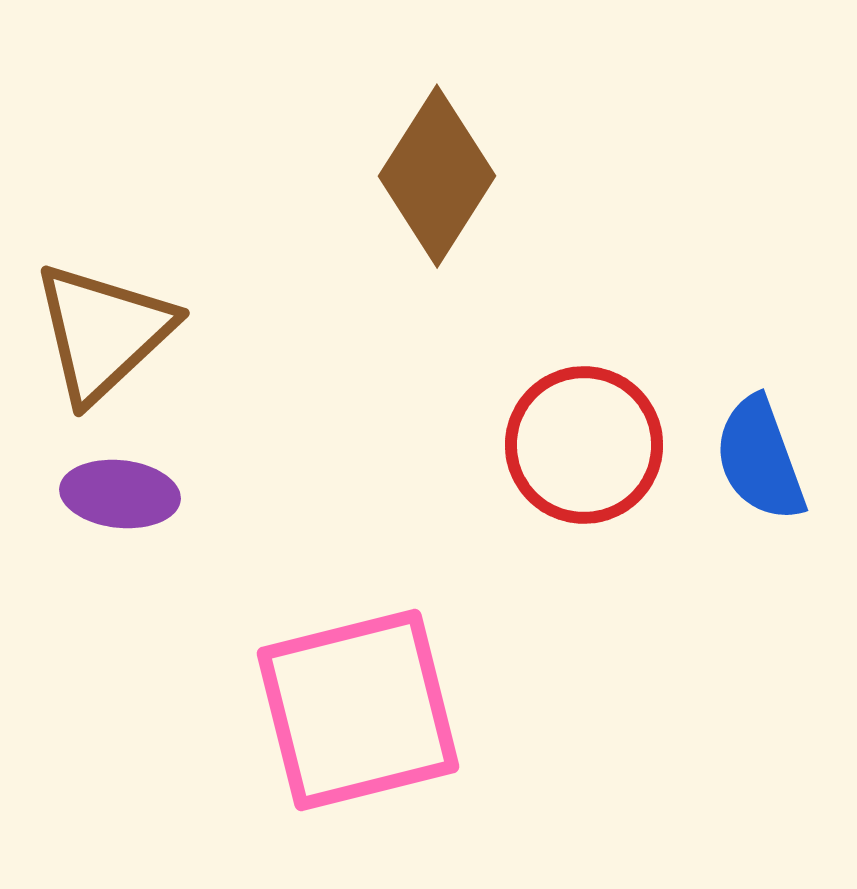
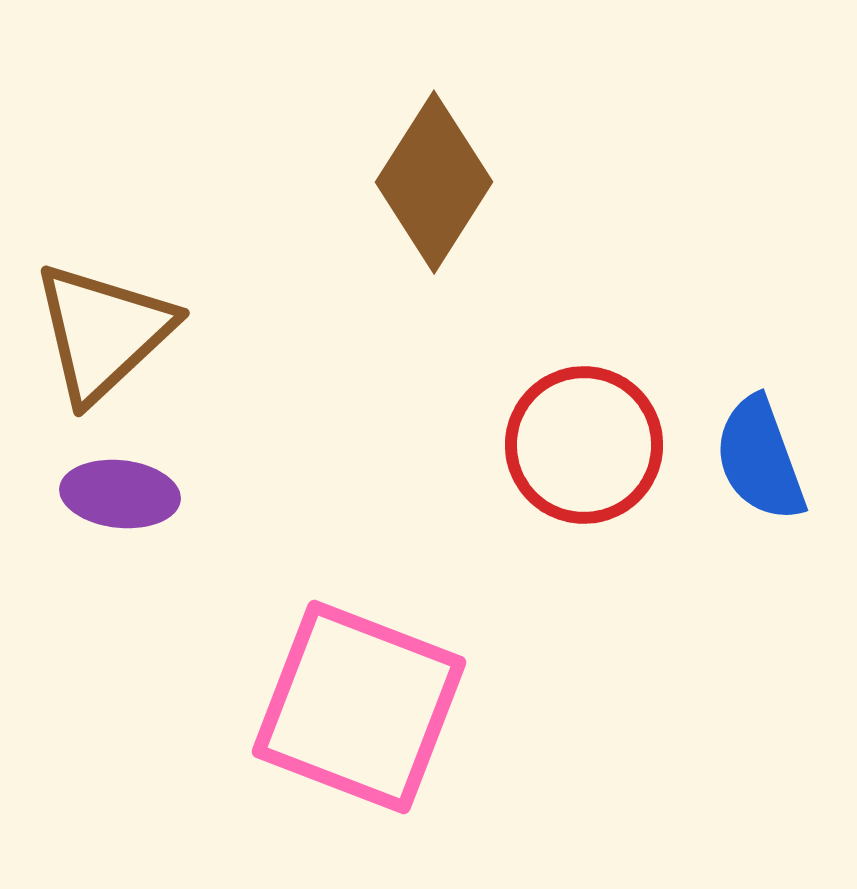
brown diamond: moved 3 px left, 6 px down
pink square: moved 1 px right, 3 px up; rotated 35 degrees clockwise
